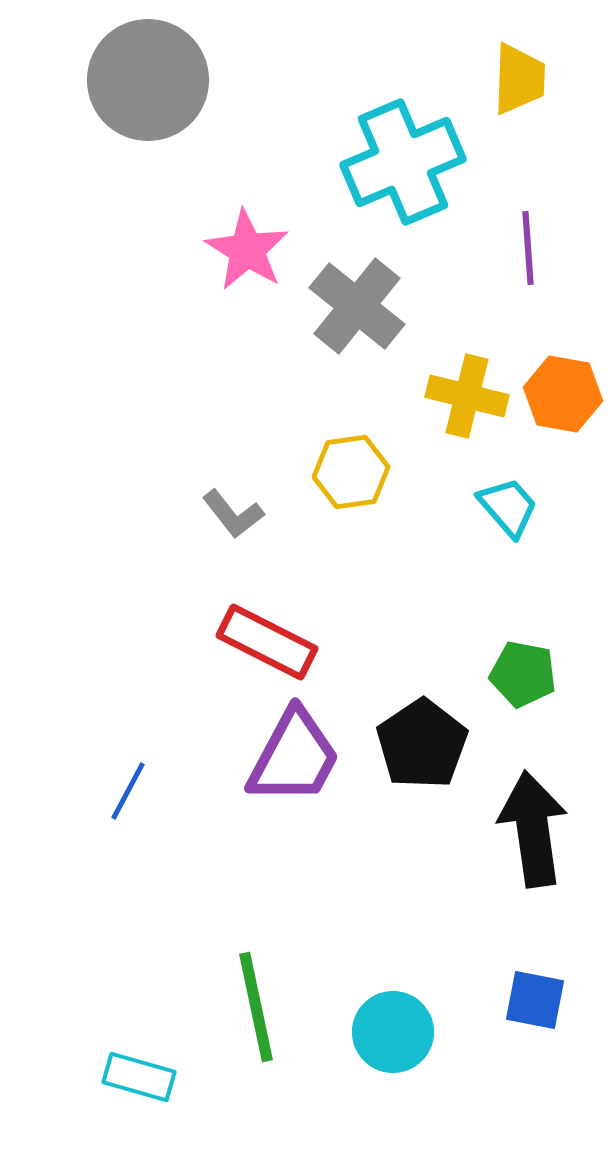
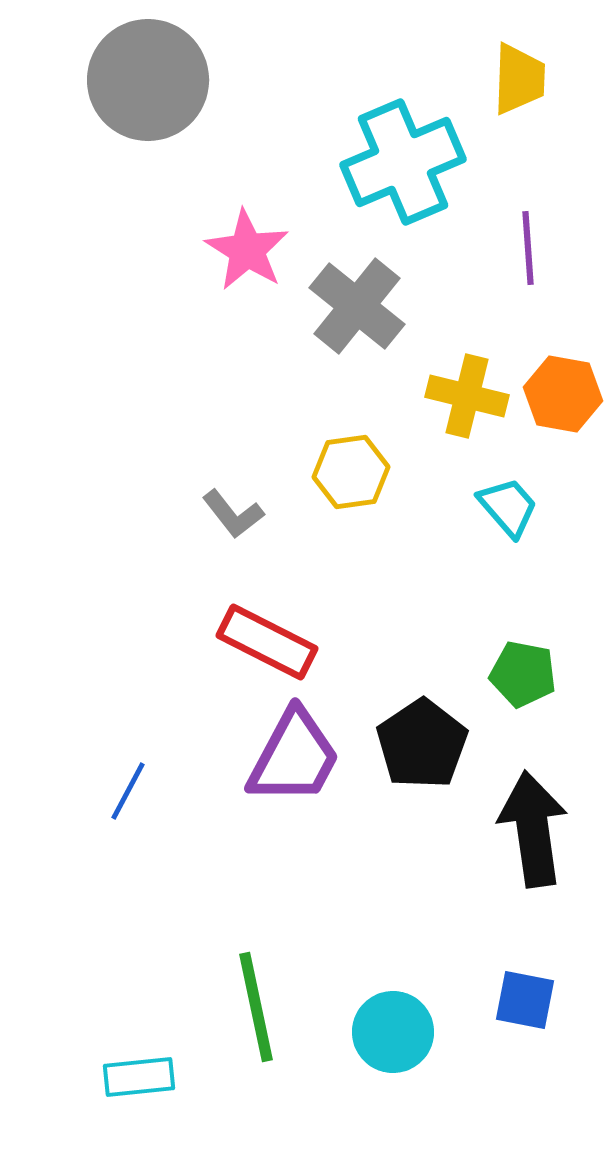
blue square: moved 10 px left
cyan rectangle: rotated 22 degrees counterclockwise
